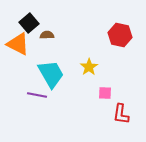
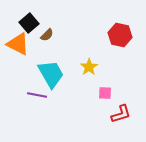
brown semicircle: rotated 136 degrees clockwise
red L-shape: rotated 115 degrees counterclockwise
